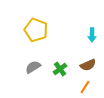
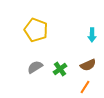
gray semicircle: moved 2 px right
